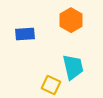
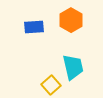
blue rectangle: moved 9 px right, 7 px up
yellow square: rotated 24 degrees clockwise
